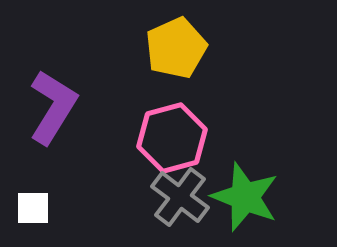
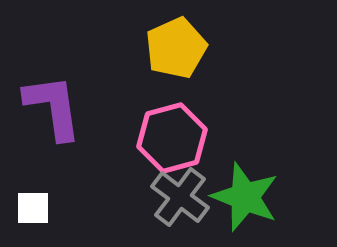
purple L-shape: rotated 40 degrees counterclockwise
